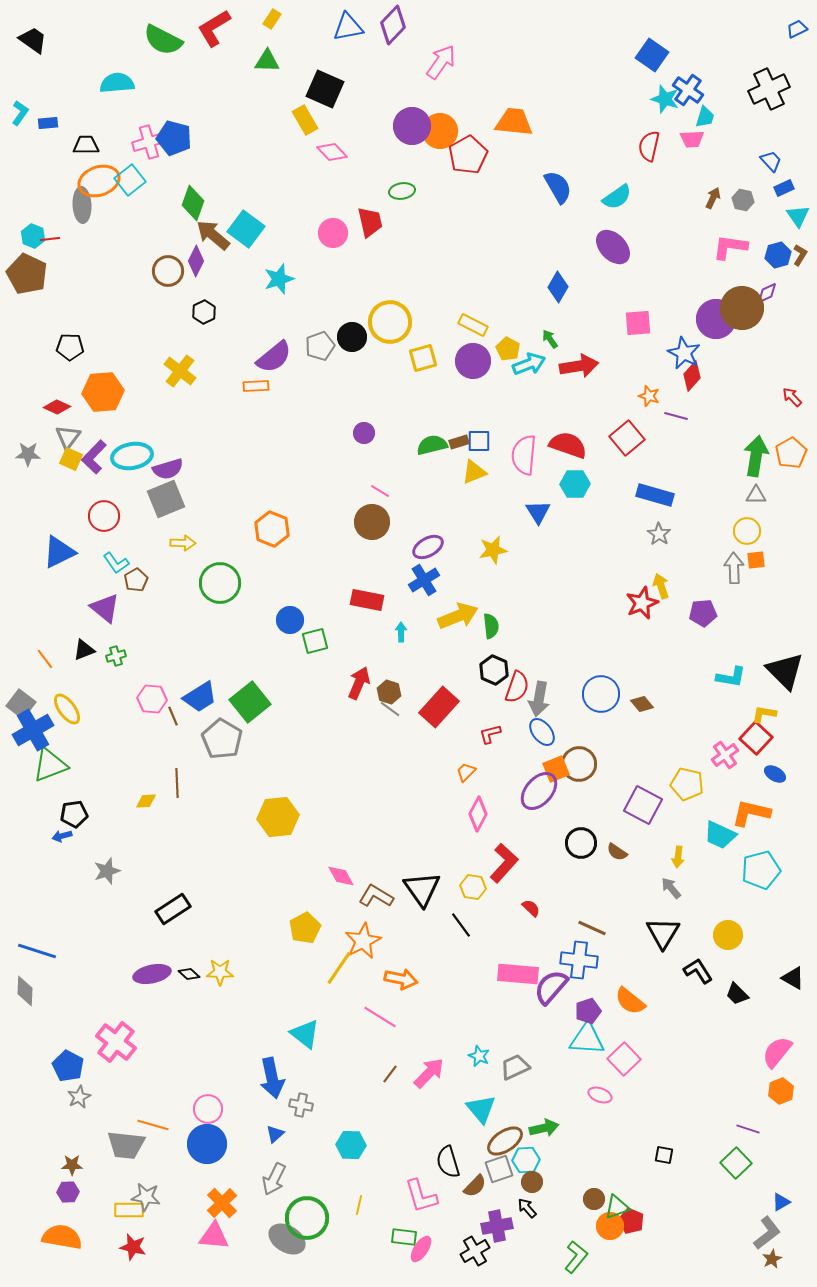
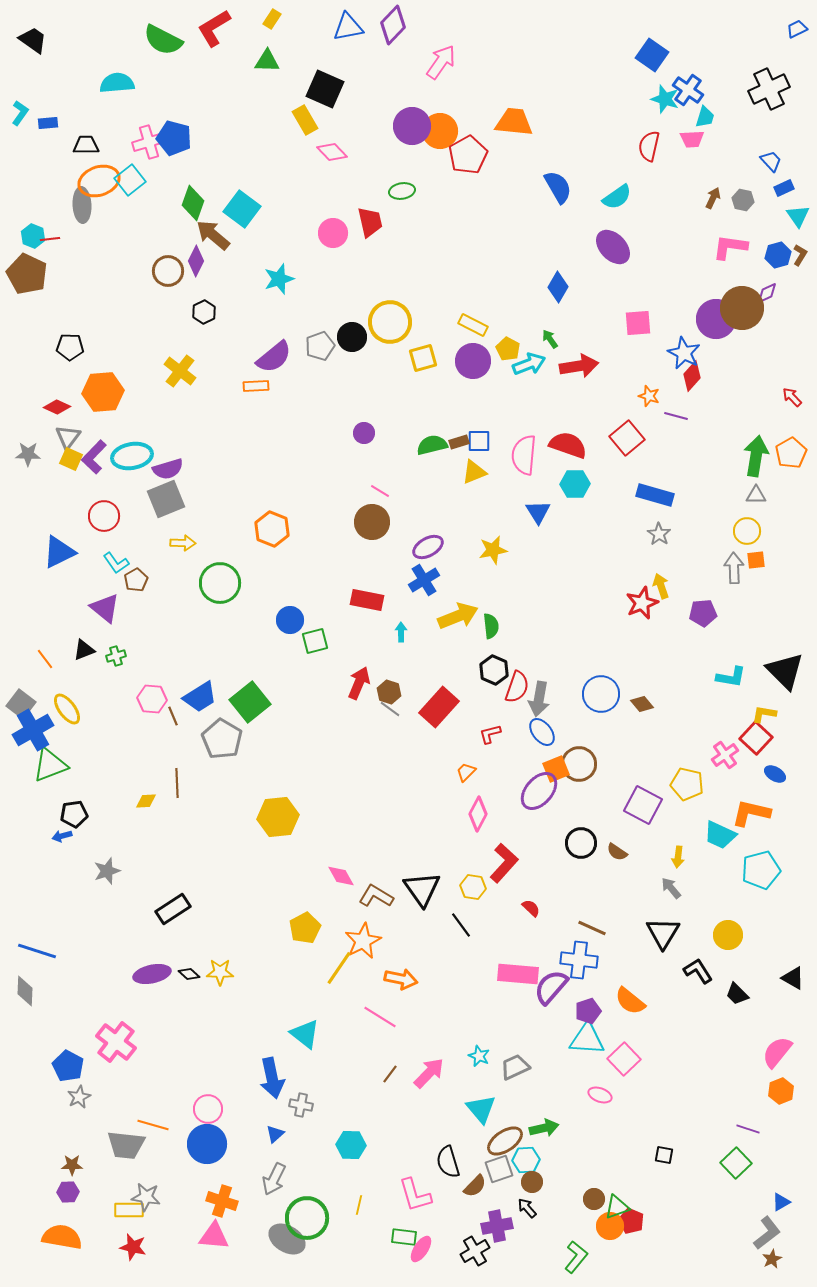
cyan square at (246, 229): moved 4 px left, 20 px up
pink L-shape at (421, 1196): moved 6 px left, 1 px up
orange cross at (222, 1203): moved 2 px up; rotated 28 degrees counterclockwise
